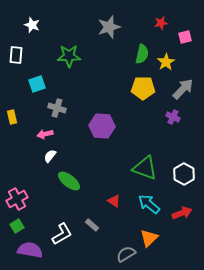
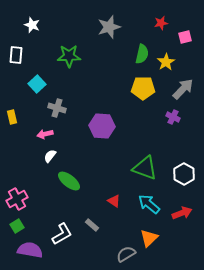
cyan square: rotated 24 degrees counterclockwise
